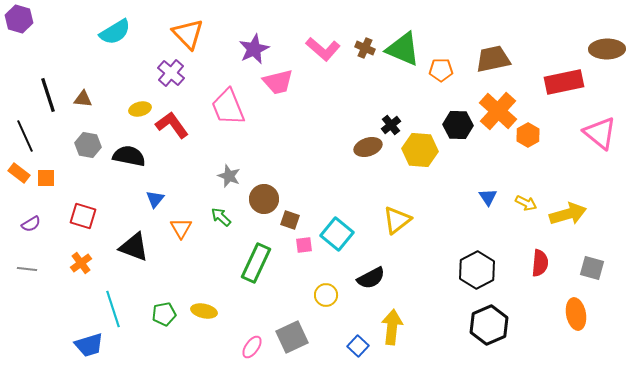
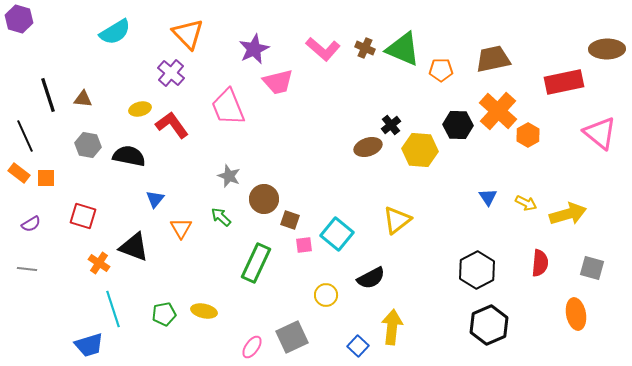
orange cross at (81, 263): moved 18 px right; rotated 20 degrees counterclockwise
